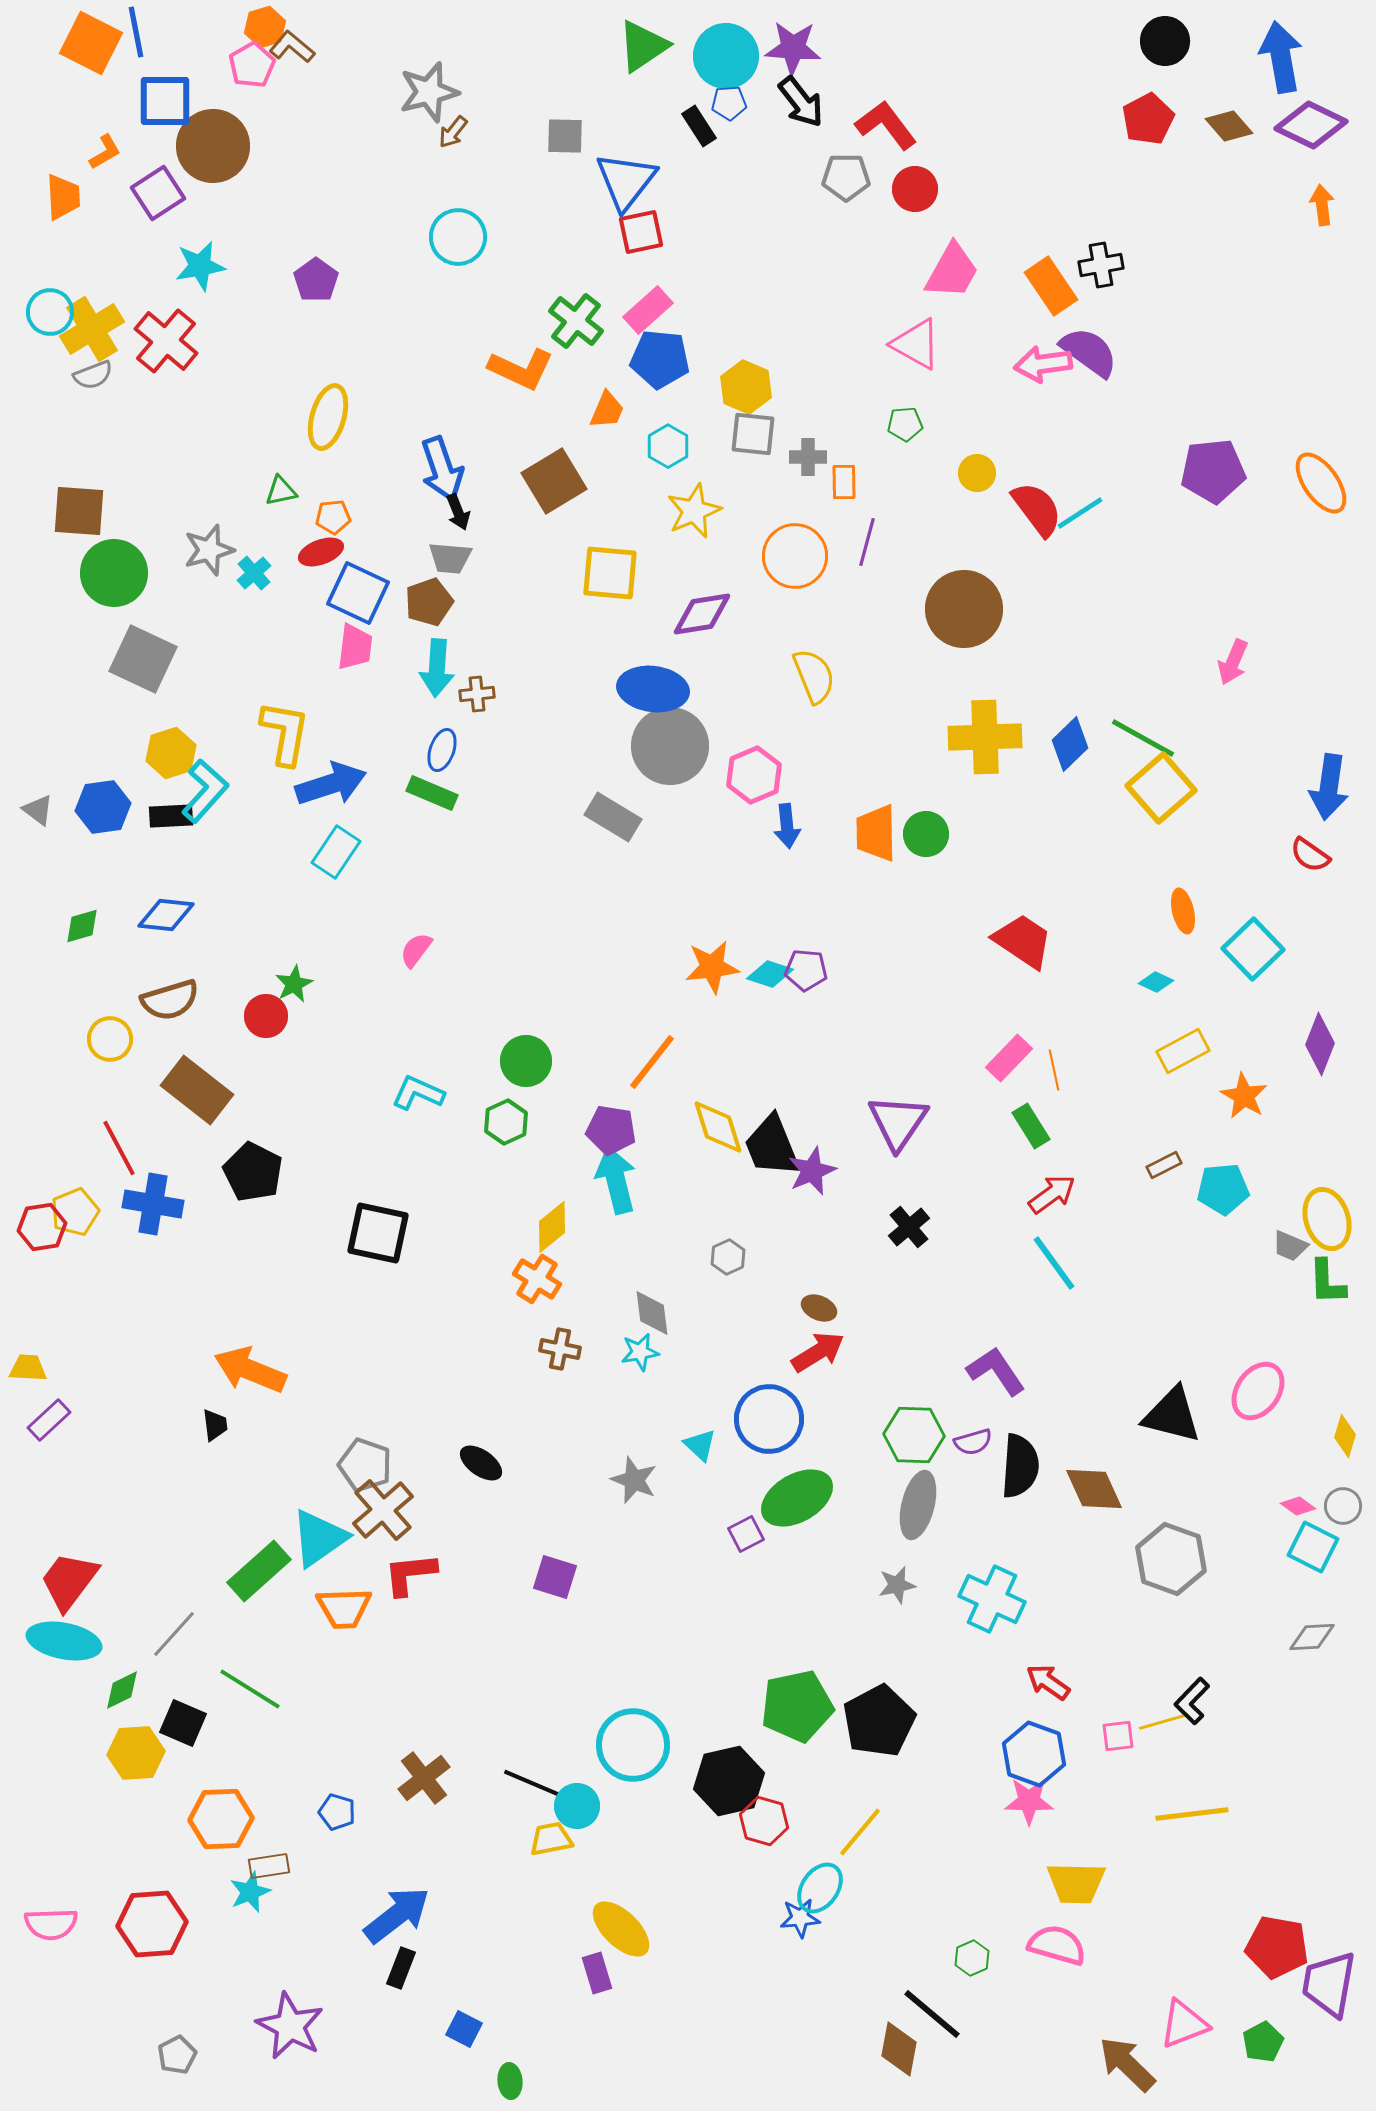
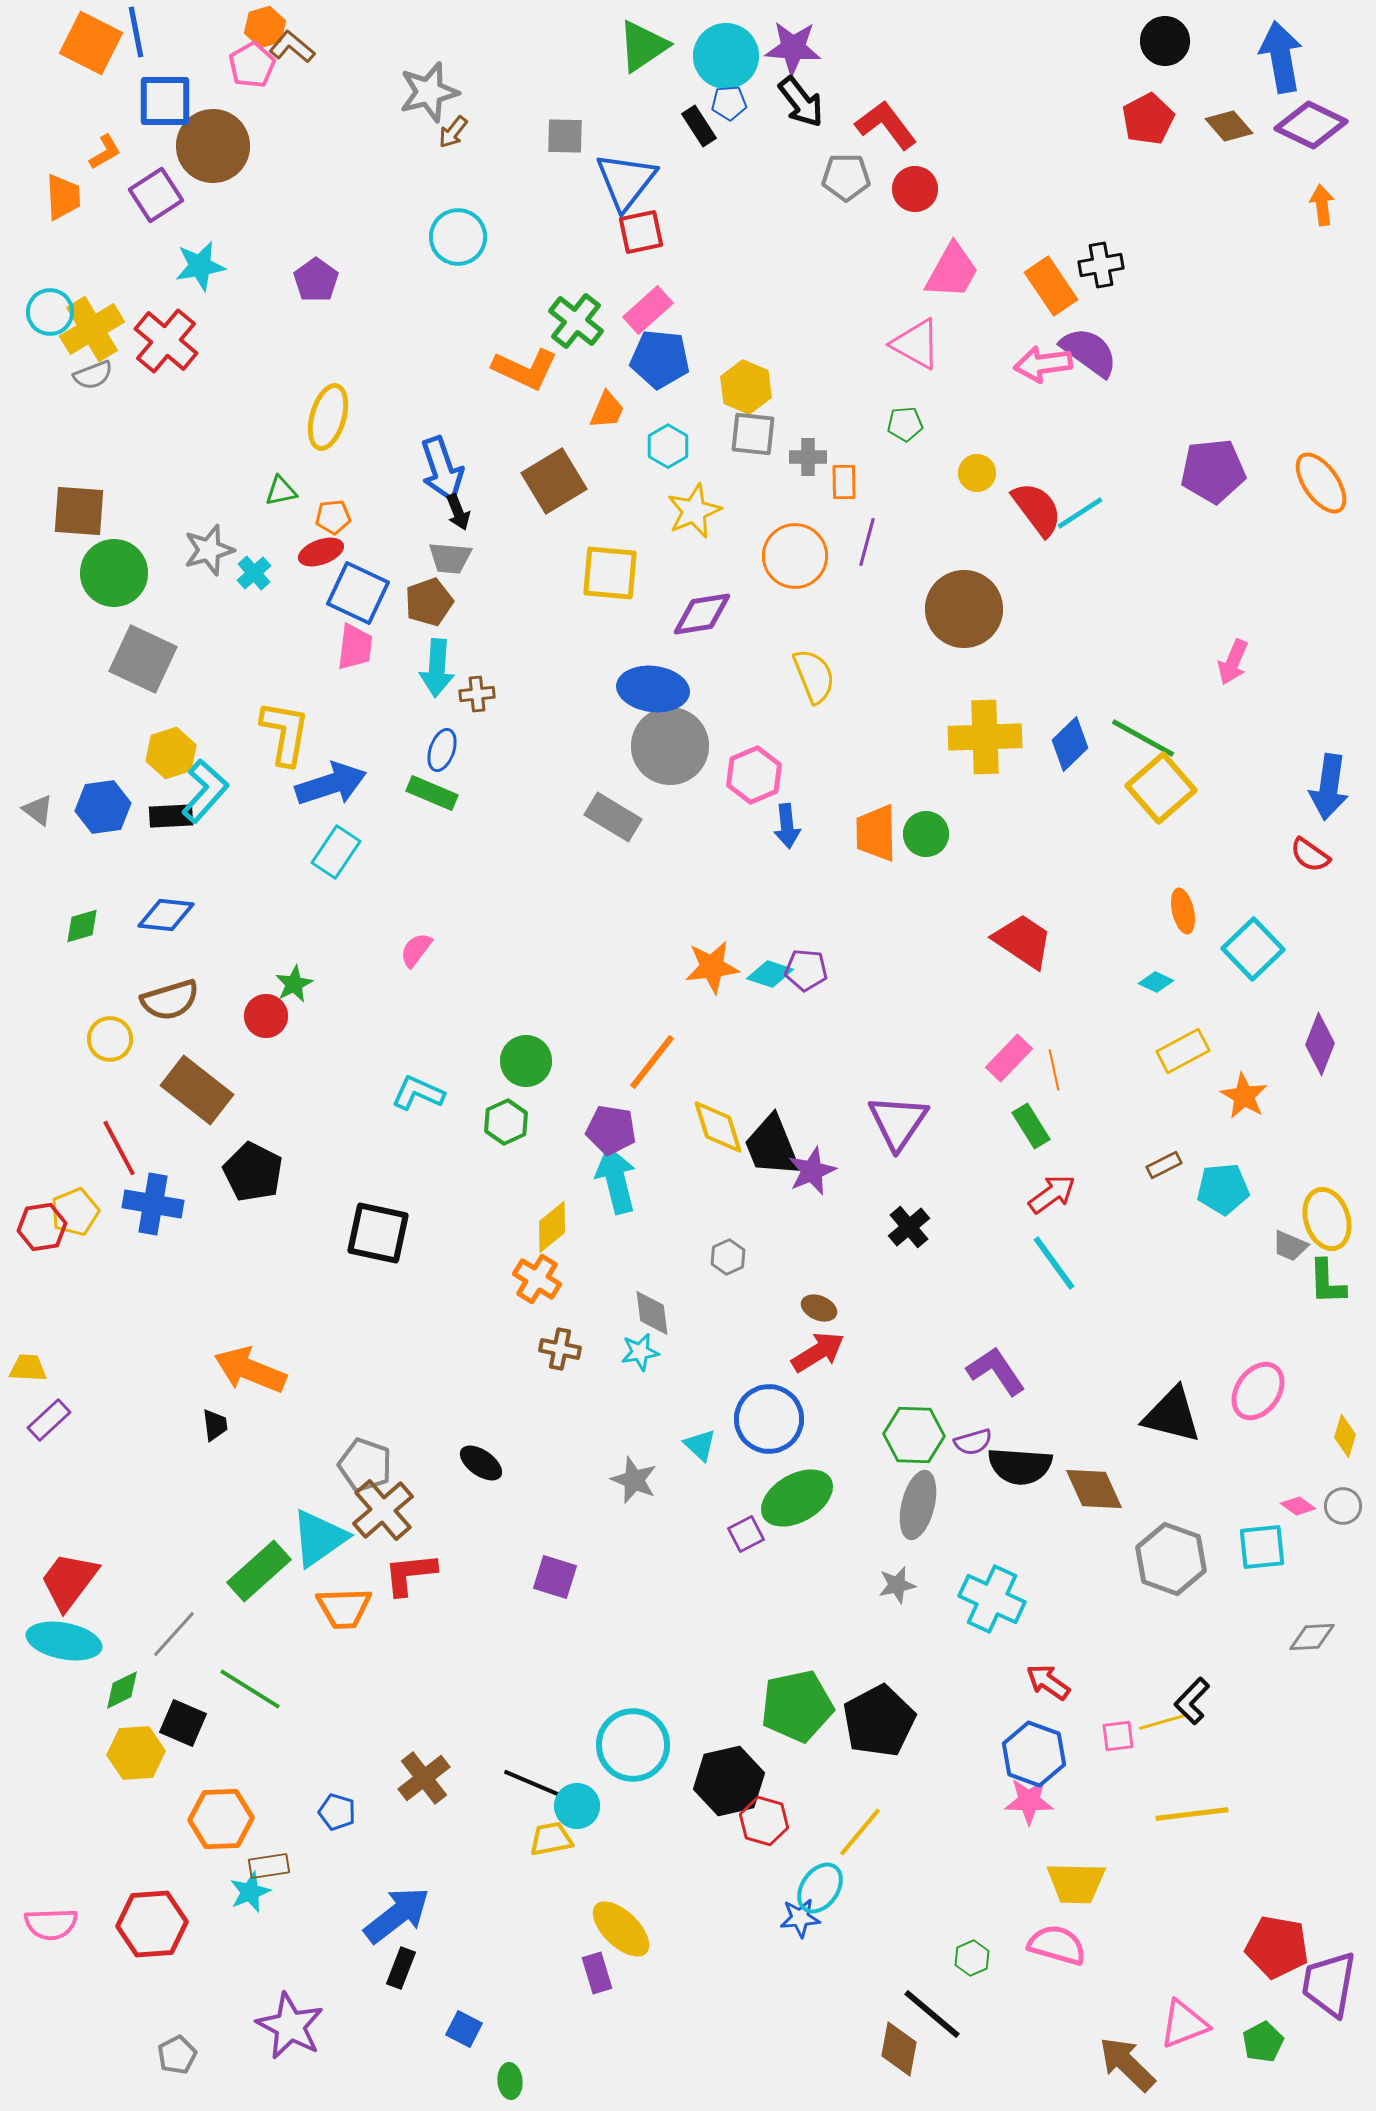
purple square at (158, 193): moved 2 px left, 2 px down
orange L-shape at (521, 369): moved 4 px right
black semicircle at (1020, 1466): rotated 90 degrees clockwise
cyan square at (1313, 1547): moved 51 px left; rotated 33 degrees counterclockwise
